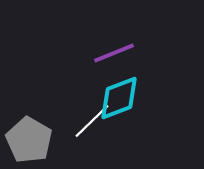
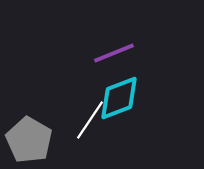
white line: moved 2 px left, 1 px up; rotated 12 degrees counterclockwise
